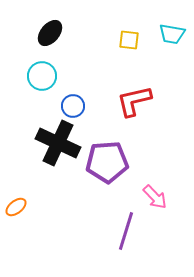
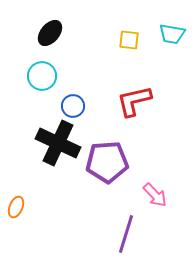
pink arrow: moved 2 px up
orange ellipse: rotated 30 degrees counterclockwise
purple line: moved 3 px down
